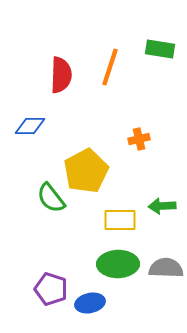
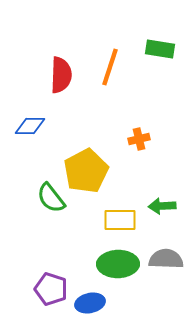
gray semicircle: moved 9 px up
